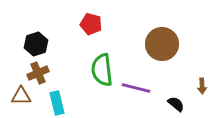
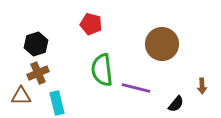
black semicircle: rotated 90 degrees clockwise
